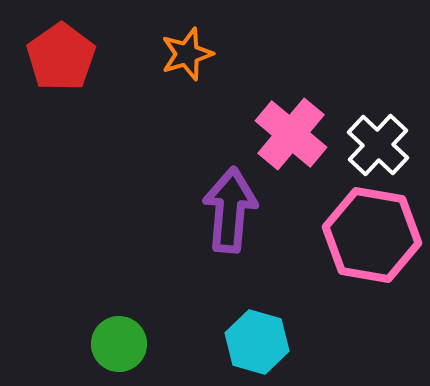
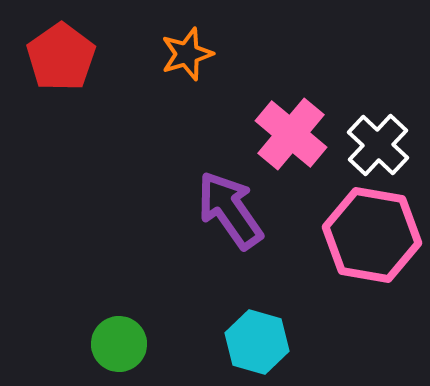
purple arrow: rotated 40 degrees counterclockwise
